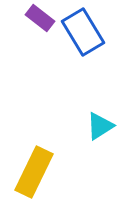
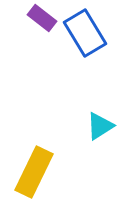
purple rectangle: moved 2 px right
blue rectangle: moved 2 px right, 1 px down
